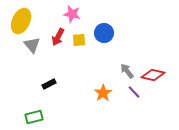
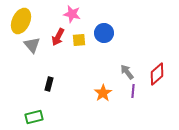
gray arrow: moved 1 px down
red diamond: moved 4 px right, 1 px up; rotated 55 degrees counterclockwise
black rectangle: rotated 48 degrees counterclockwise
purple line: moved 1 px left, 1 px up; rotated 48 degrees clockwise
